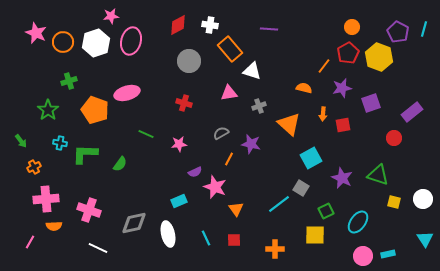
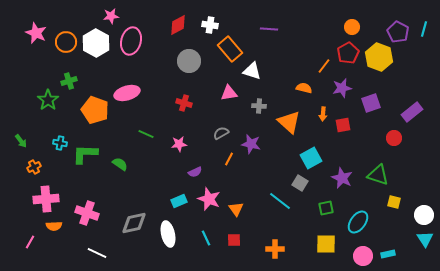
orange circle at (63, 42): moved 3 px right
white hexagon at (96, 43): rotated 12 degrees counterclockwise
gray cross at (259, 106): rotated 24 degrees clockwise
green star at (48, 110): moved 10 px up
orange triangle at (289, 124): moved 2 px up
green semicircle at (120, 164): rotated 91 degrees counterclockwise
pink star at (215, 187): moved 6 px left, 12 px down
gray square at (301, 188): moved 1 px left, 5 px up
white circle at (423, 199): moved 1 px right, 16 px down
cyan line at (279, 204): moved 1 px right, 3 px up; rotated 75 degrees clockwise
pink cross at (89, 210): moved 2 px left, 3 px down
green square at (326, 211): moved 3 px up; rotated 14 degrees clockwise
yellow square at (315, 235): moved 11 px right, 9 px down
white line at (98, 248): moved 1 px left, 5 px down
